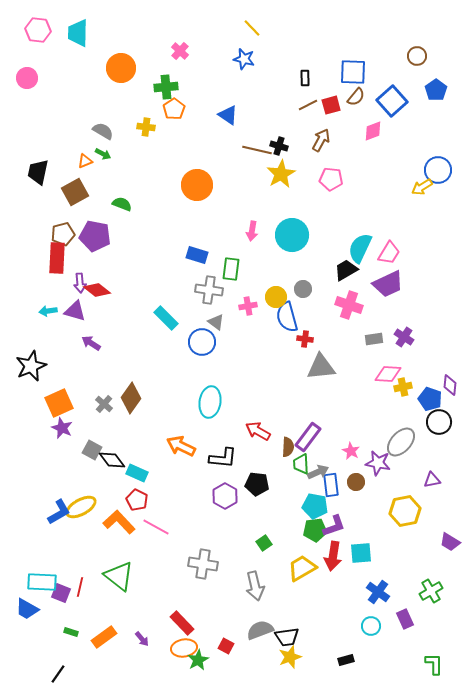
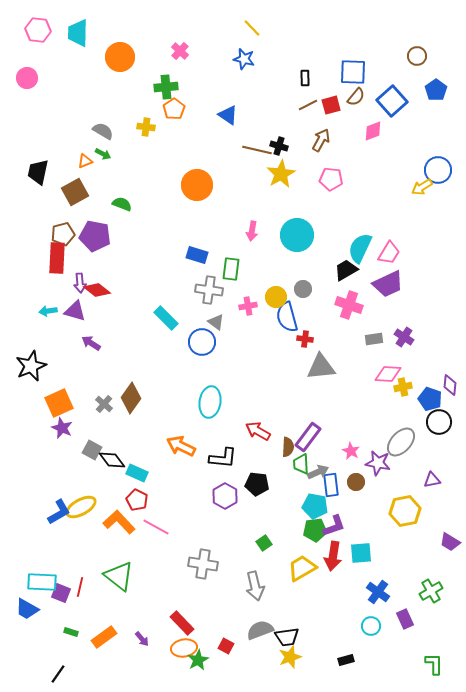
orange circle at (121, 68): moved 1 px left, 11 px up
cyan circle at (292, 235): moved 5 px right
